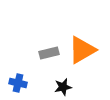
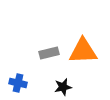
orange triangle: moved 1 px right, 1 px down; rotated 28 degrees clockwise
